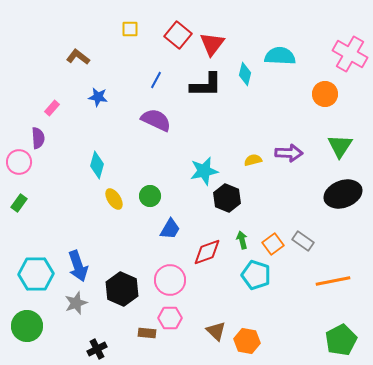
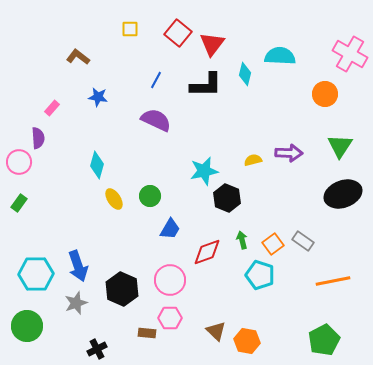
red square at (178, 35): moved 2 px up
cyan pentagon at (256, 275): moved 4 px right
green pentagon at (341, 340): moved 17 px left
